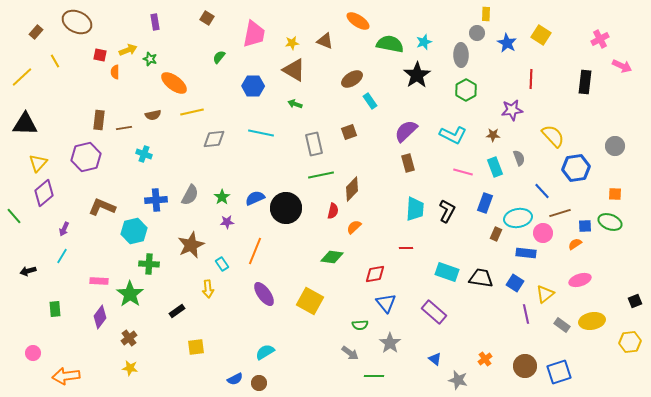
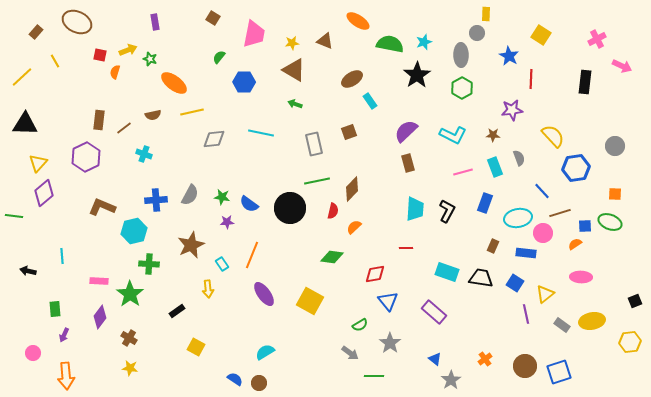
brown square at (207, 18): moved 6 px right
pink cross at (600, 39): moved 3 px left
blue star at (507, 43): moved 2 px right, 13 px down
orange semicircle at (115, 72): rotated 16 degrees clockwise
blue hexagon at (253, 86): moved 9 px left, 4 px up
green hexagon at (466, 90): moved 4 px left, 2 px up
brown line at (124, 128): rotated 28 degrees counterclockwise
purple hexagon at (86, 157): rotated 12 degrees counterclockwise
pink line at (463, 172): rotated 30 degrees counterclockwise
green line at (321, 175): moved 4 px left, 6 px down
green star at (222, 197): rotated 28 degrees counterclockwise
blue semicircle at (255, 198): moved 6 px left, 6 px down; rotated 120 degrees counterclockwise
black circle at (286, 208): moved 4 px right
green line at (14, 216): rotated 42 degrees counterclockwise
purple arrow at (64, 229): moved 106 px down
brown rectangle at (496, 234): moved 3 px left, 12 px down
orange line at (255, 251): moved 3 px left, 4 px down
cyan line at (62, 256): rotated 35 degrees counterclockwise
black arrow at (28, 271): rotated 28 degrees clockwise
pink ellipse at (580, 280): moved 1 px right, 3 px up; rotated 20 degrees clockwise
blue triangle at (386, 303): moved 2 px right, 2 px up
green semicircle at (360, 325): rotated 28 degrees counterclockwise
brown cross at (129, 338): rotated 21 degrees counterclockwise
yellow square at (196, 347): rotated 36 degrees clockwise
orange arrow at (66, 376): rotated 88 degrees counterclockwise
blue semicircle at (235, 379): rotated 119 degrees counterclockwise
gray star at (458, 380): moved 7 px left; rotated 24 degrees clockwise
